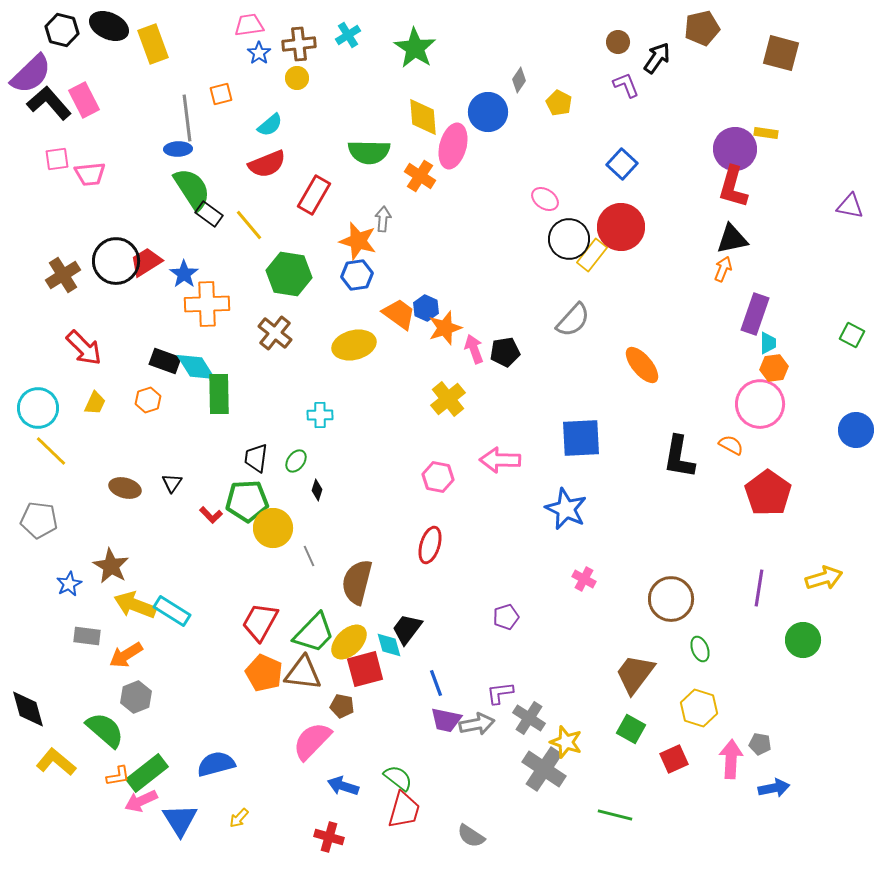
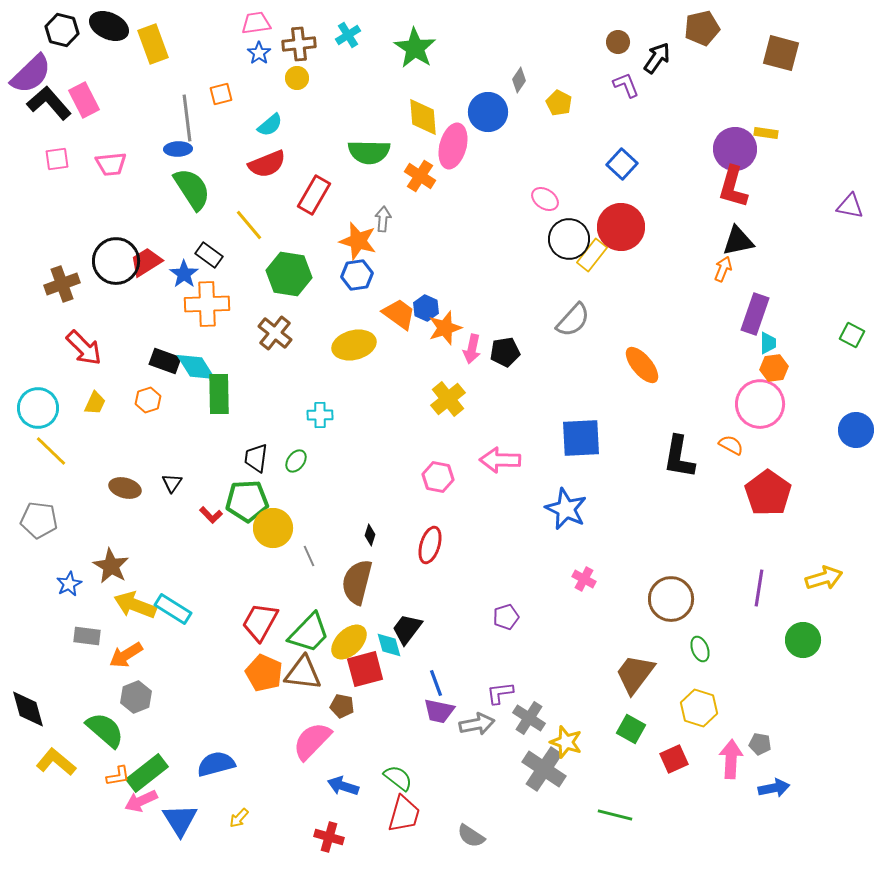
pink trapezoid at (249, 25): moved 7 px right, 2 px up
pink trapezoid at (90, 174): moved 21 px right, 10 px up
black rectangle at (209, 214): moved 41 px down
black triangle at (732, 239): moved 6 px right, 2 px down
brown cross at (63, 275): moved 1 px left, 9 px down; rotated 12 degrees clockwise
pink arrow at (474, 349): moved 2 px left; rotated 148 degrees counterclockwise
black diamond at (317, 490): moved 53 px right, 45 px down
cyan rectangle at (172, 611): moved 1 px right, 2 px up
green trapezoid at (314, 633): moved 5 px left
purple trapezoid at (446, 720): moved 7 px left, 9 px up
red trapezoid at (404, 810): moved 4 px down
